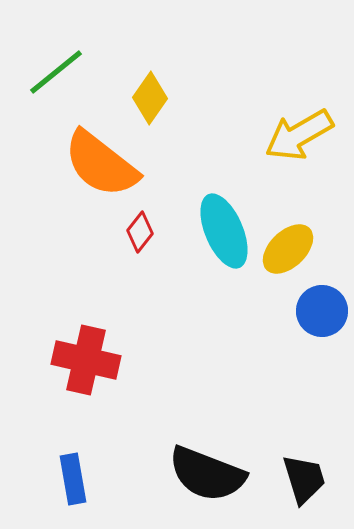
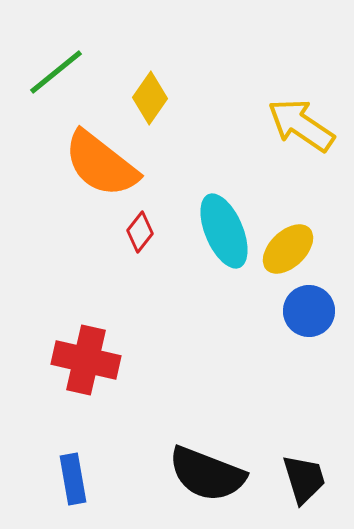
yellow arrow: moved 2 px right, 10 px up; rotated 64 degrees clockwise
blue circle: moved 13 px left
